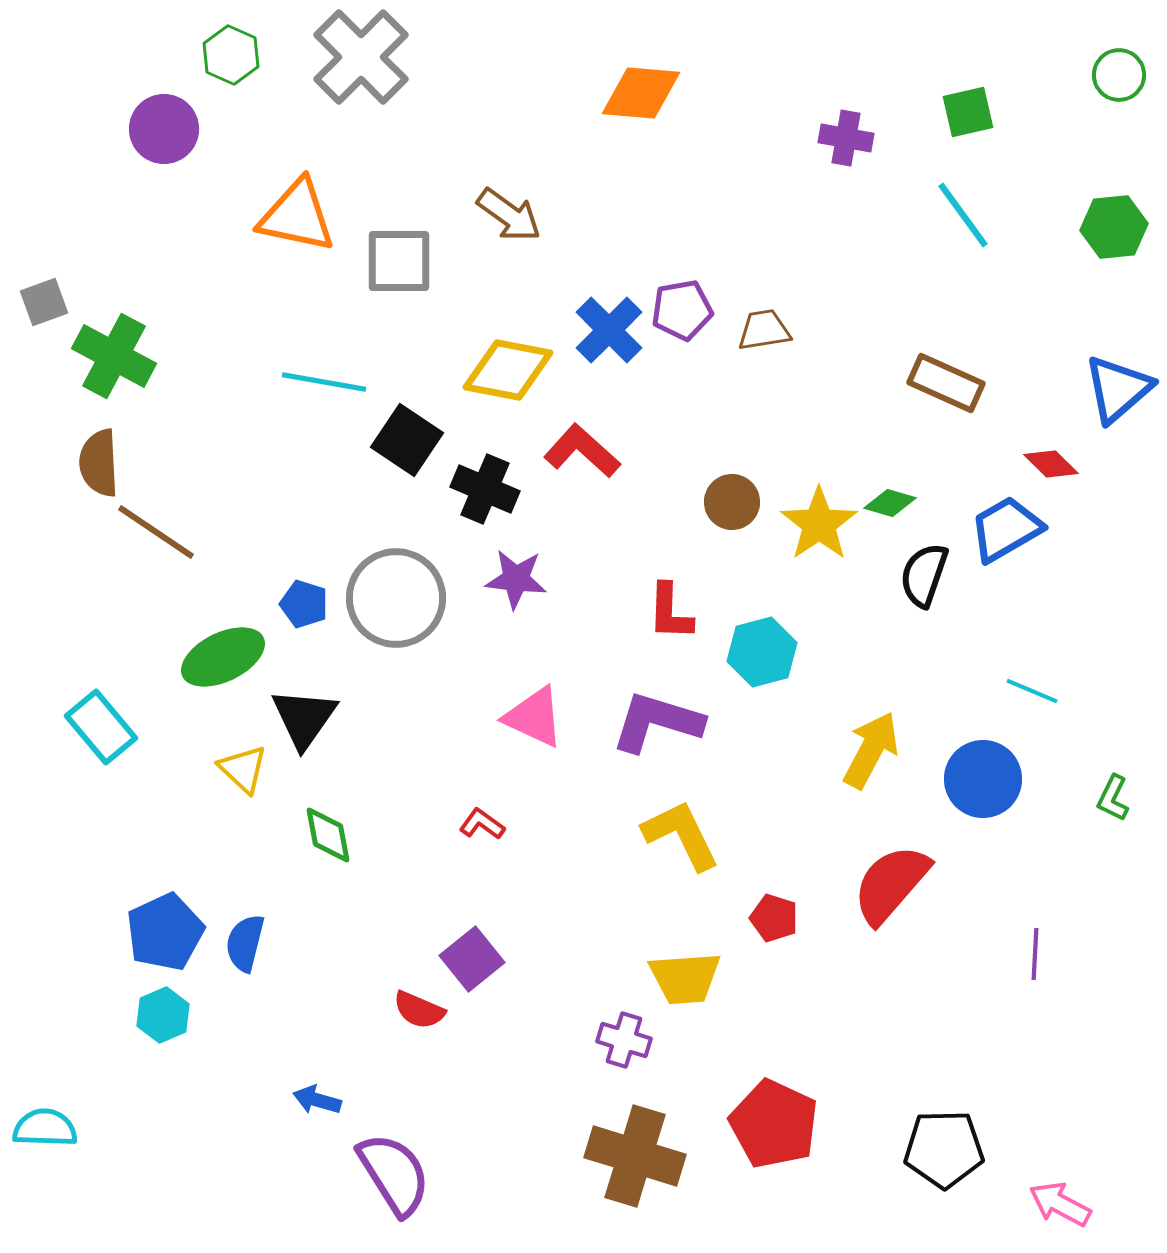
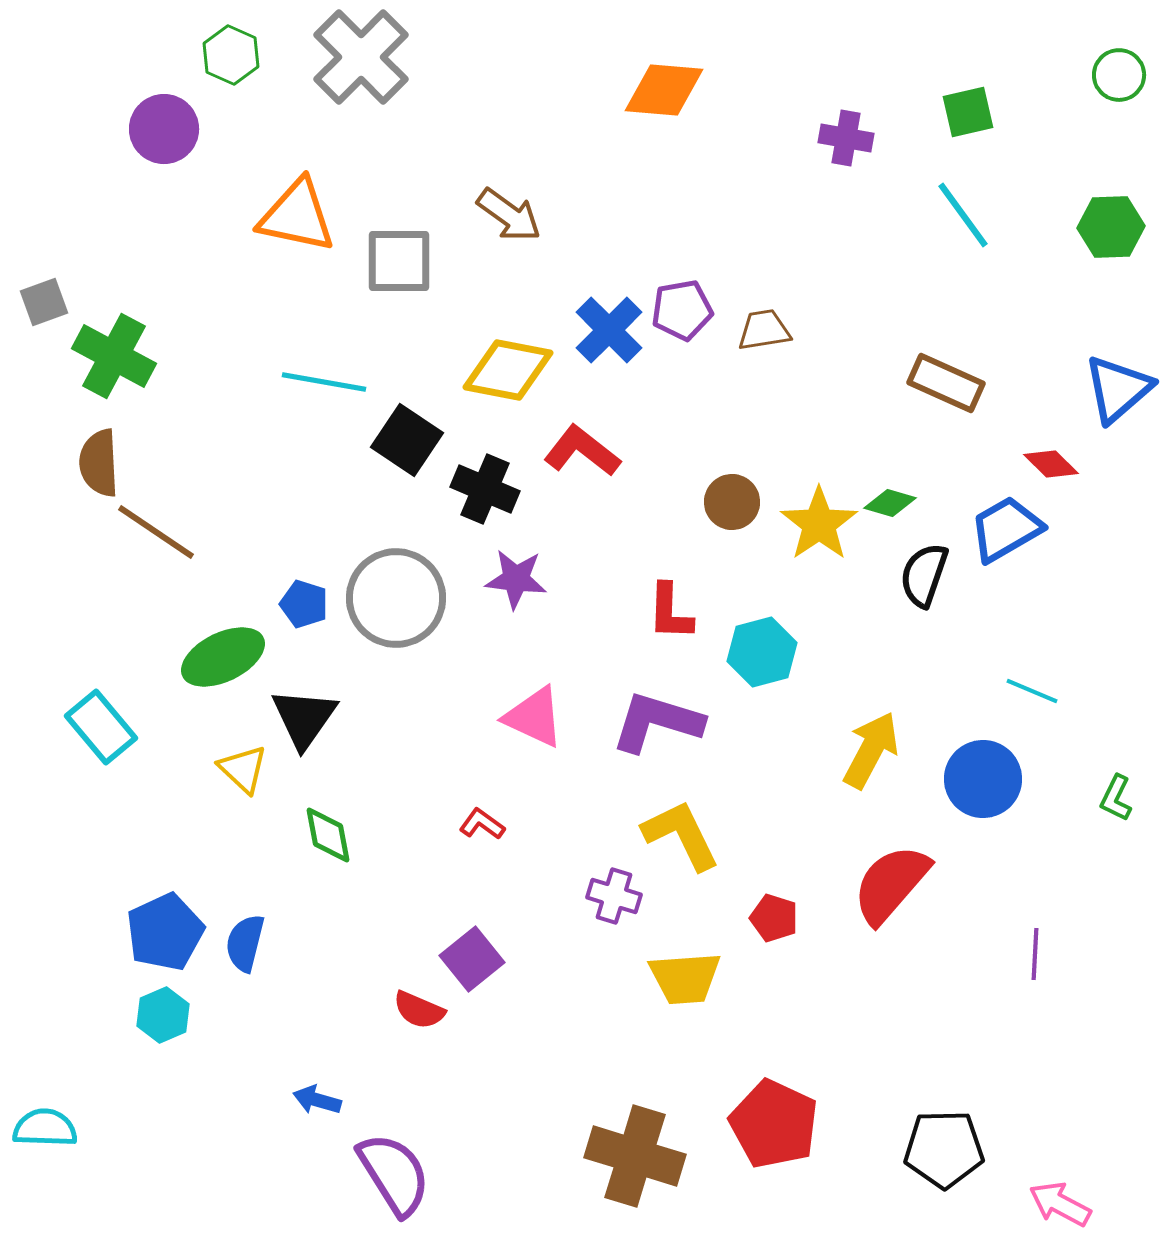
orange diamond at (641, 93): moved 23 px right, 3 px up
green hexagon at (1114, 227): moved 3 px left; rotated 4 degrees clockwise
red L-shape at (582, 451): rotated 4 degrees counterclockwise
green L-shape at (1113, 798): moved 3 px right
purple cross at (624, 1040): moved 10 px left, 144 px up
